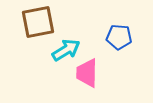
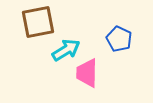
blue pentagon: moved 2 px down; rotated 20 degrees clockwise
